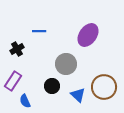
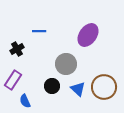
purple rectangle: moved 1 px up
blue triangle: moved 6 px up
